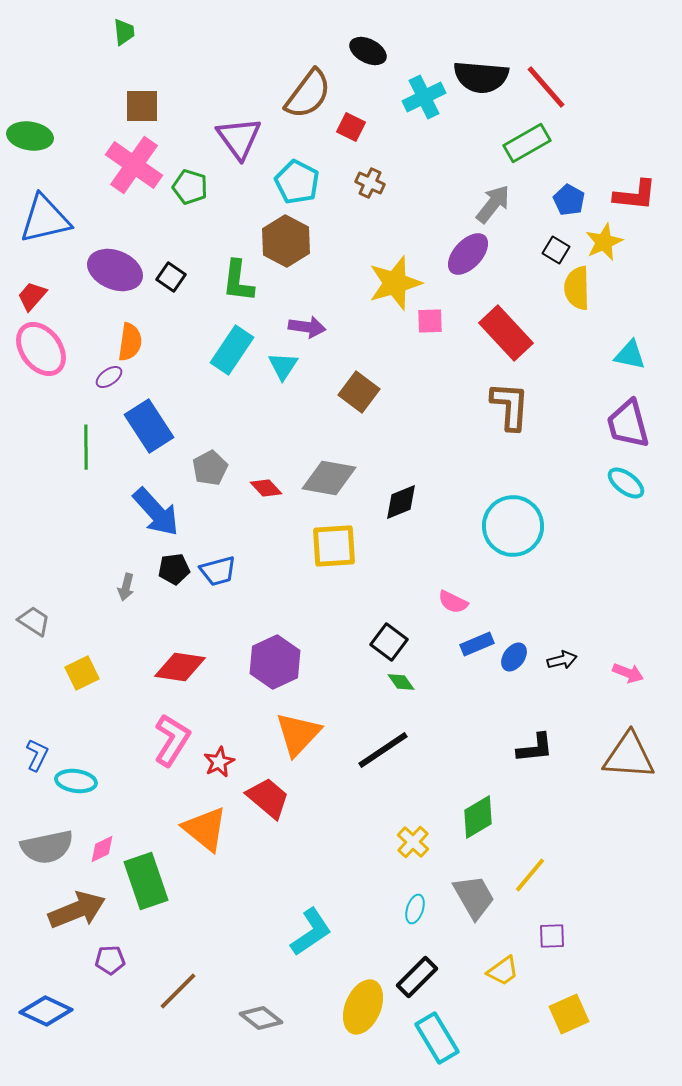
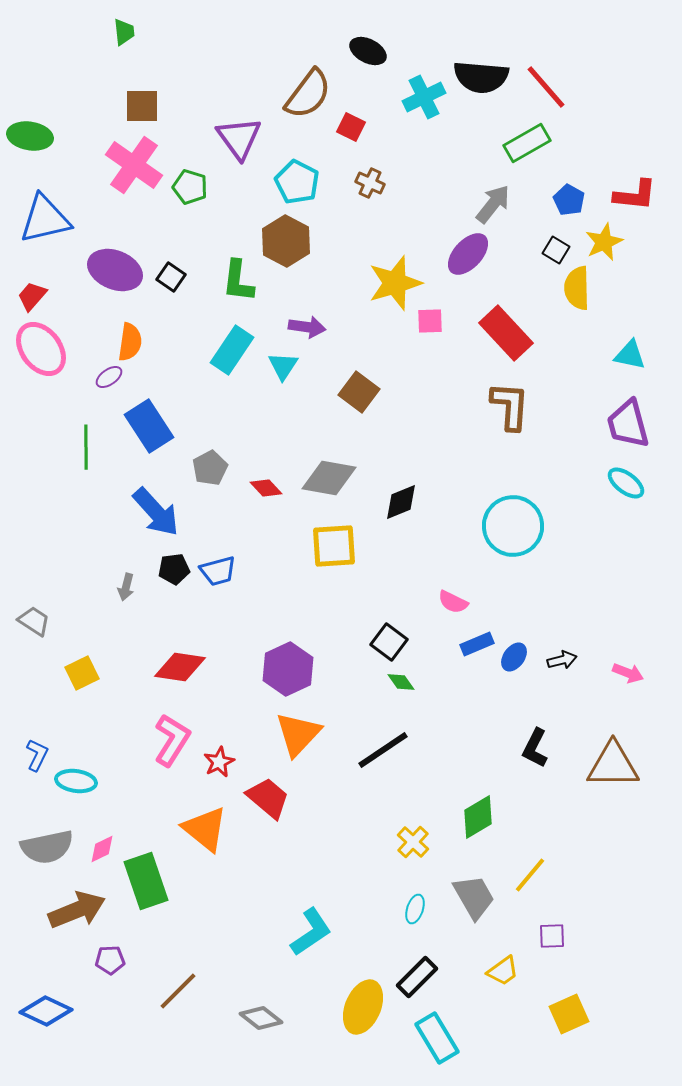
purple hexagon at (275, 662): moved 13 px right, 7 px down
black L-shape at (535, 748): rotated 123 degrees clockwise
brown triangle at (629, 756): moved 16 px left, 9 px down; rotated 4 degrees counterclockwise
